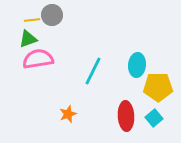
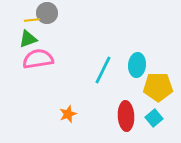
gray circle: moved 5 px left, 2 px up
cyan line: moved 10 px right, 1 px up
